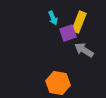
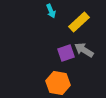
cyan arrow: moved 2 px left, 7 px up
yellow rectangle: rotated 25 degrees clockwise
purple square: moved 2 px left, 20 px down
